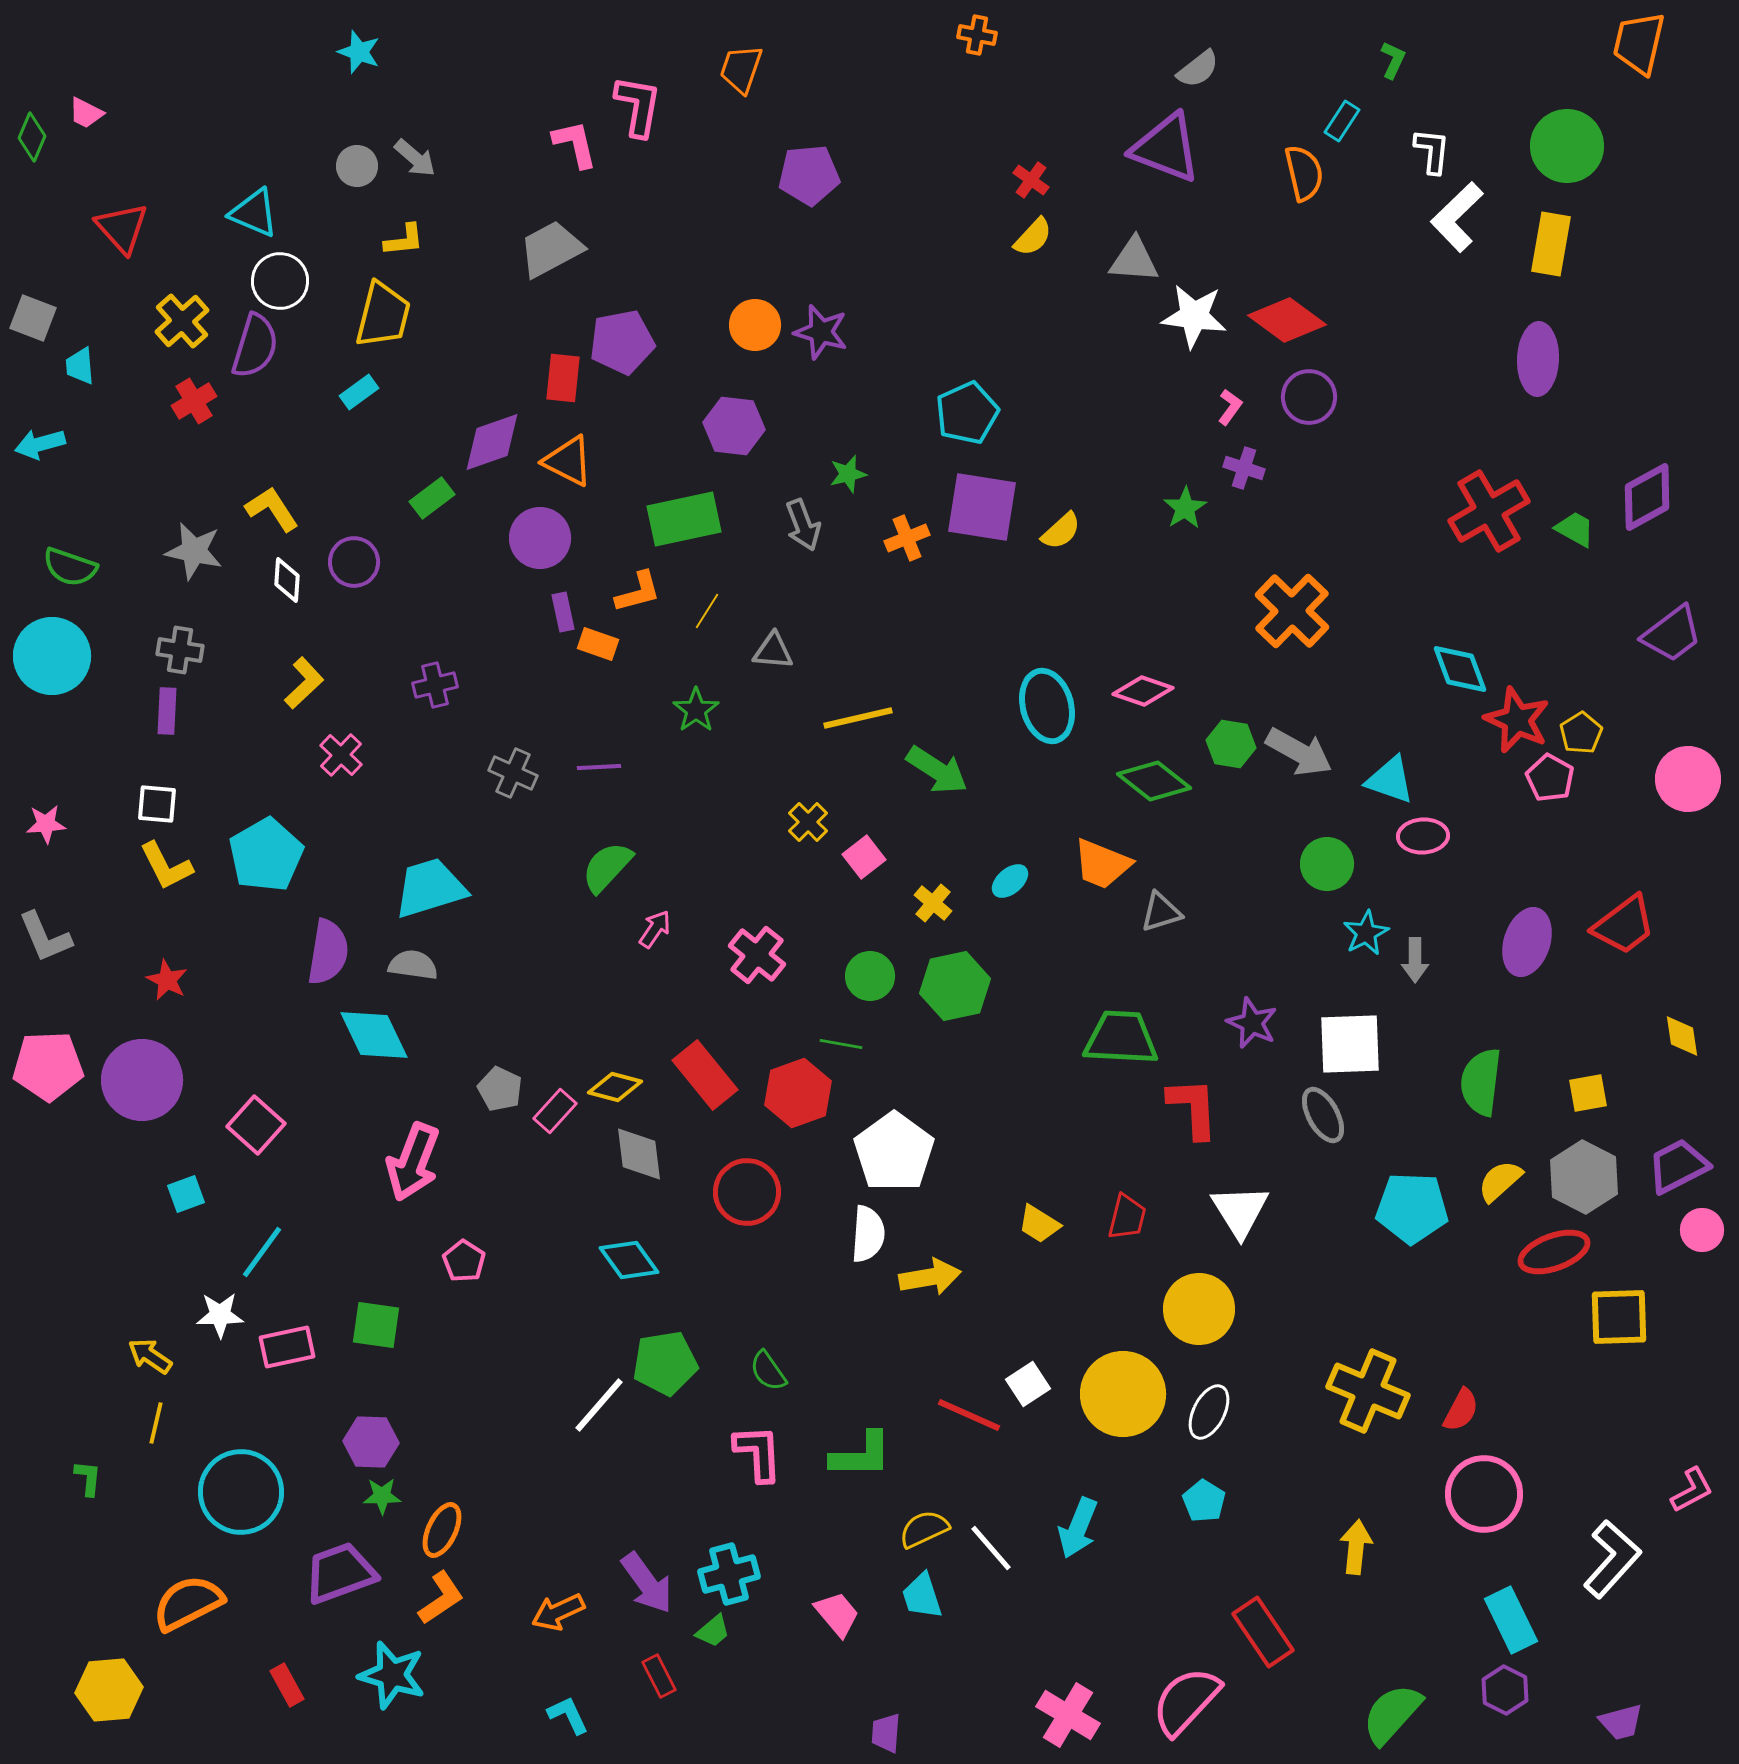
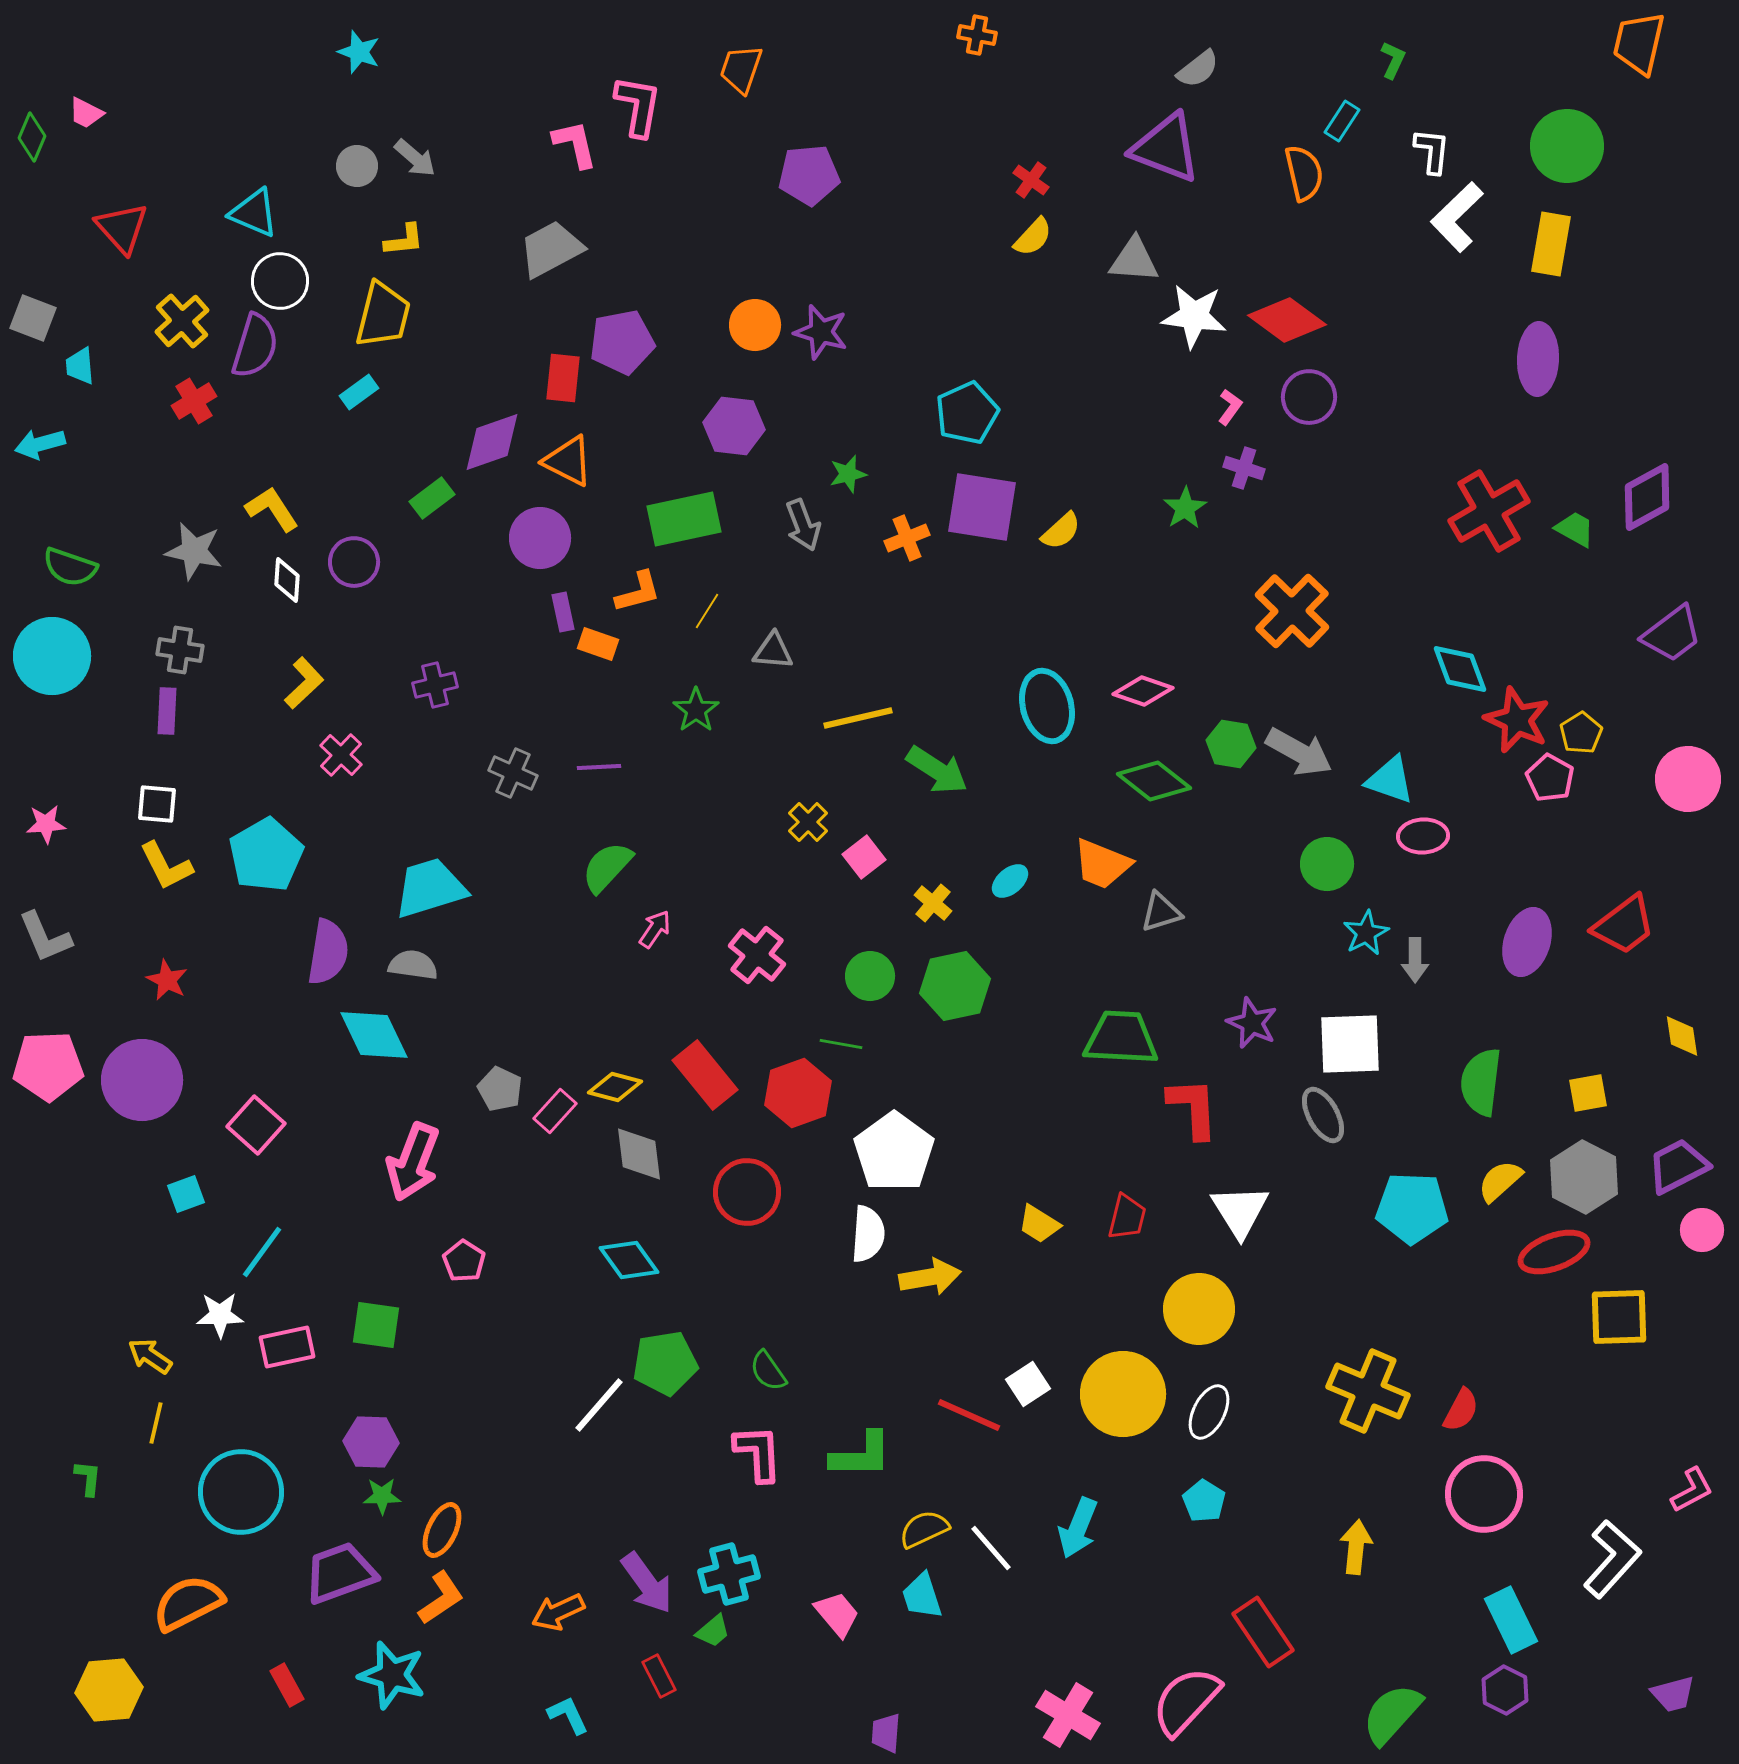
purple trapezoid at (1621, 1722): moved 52 px right, 28 px up
